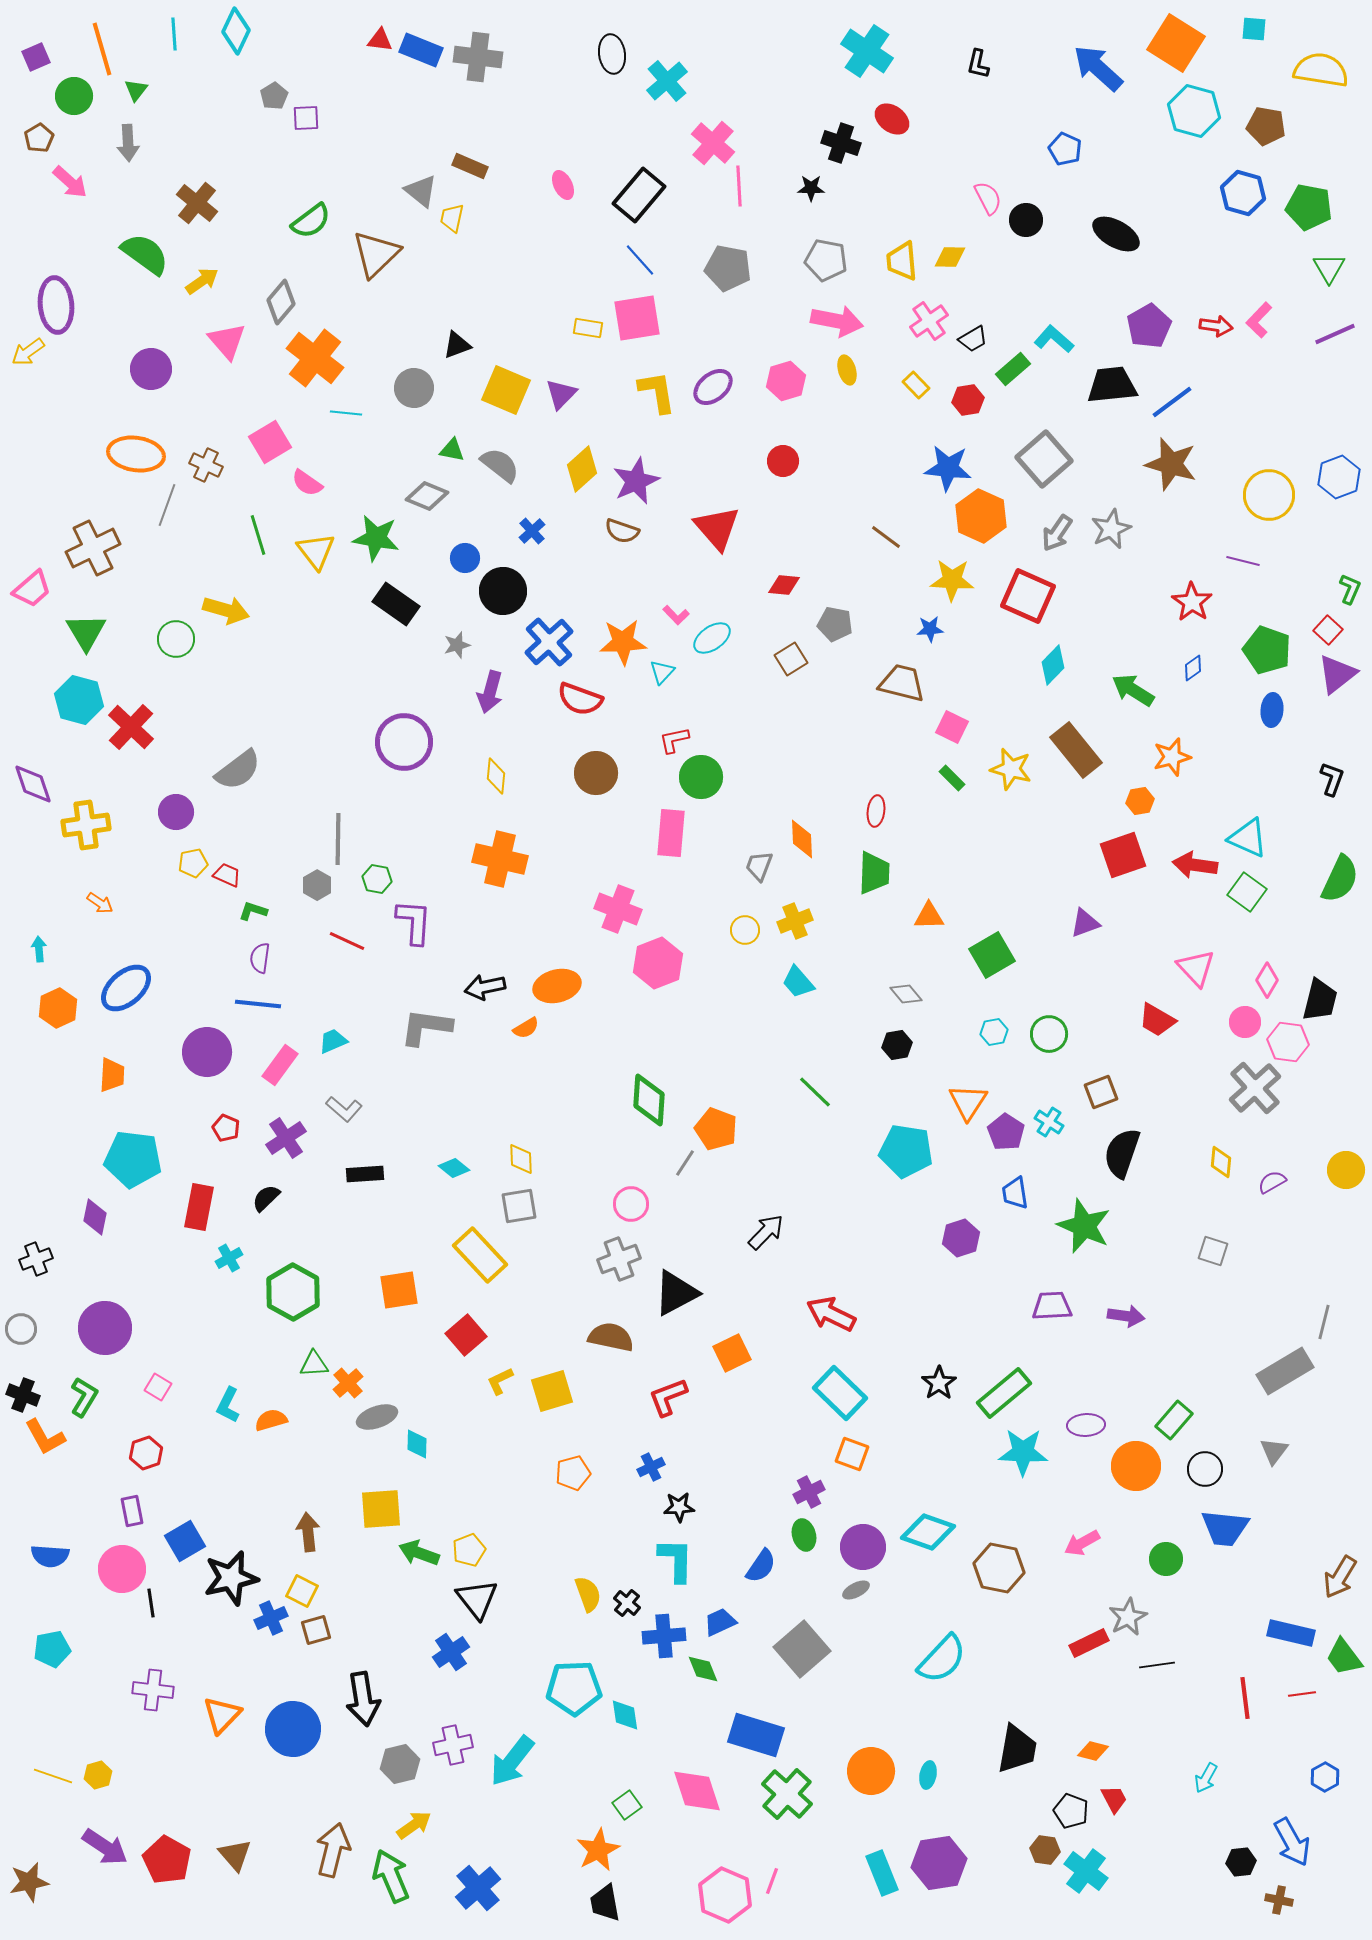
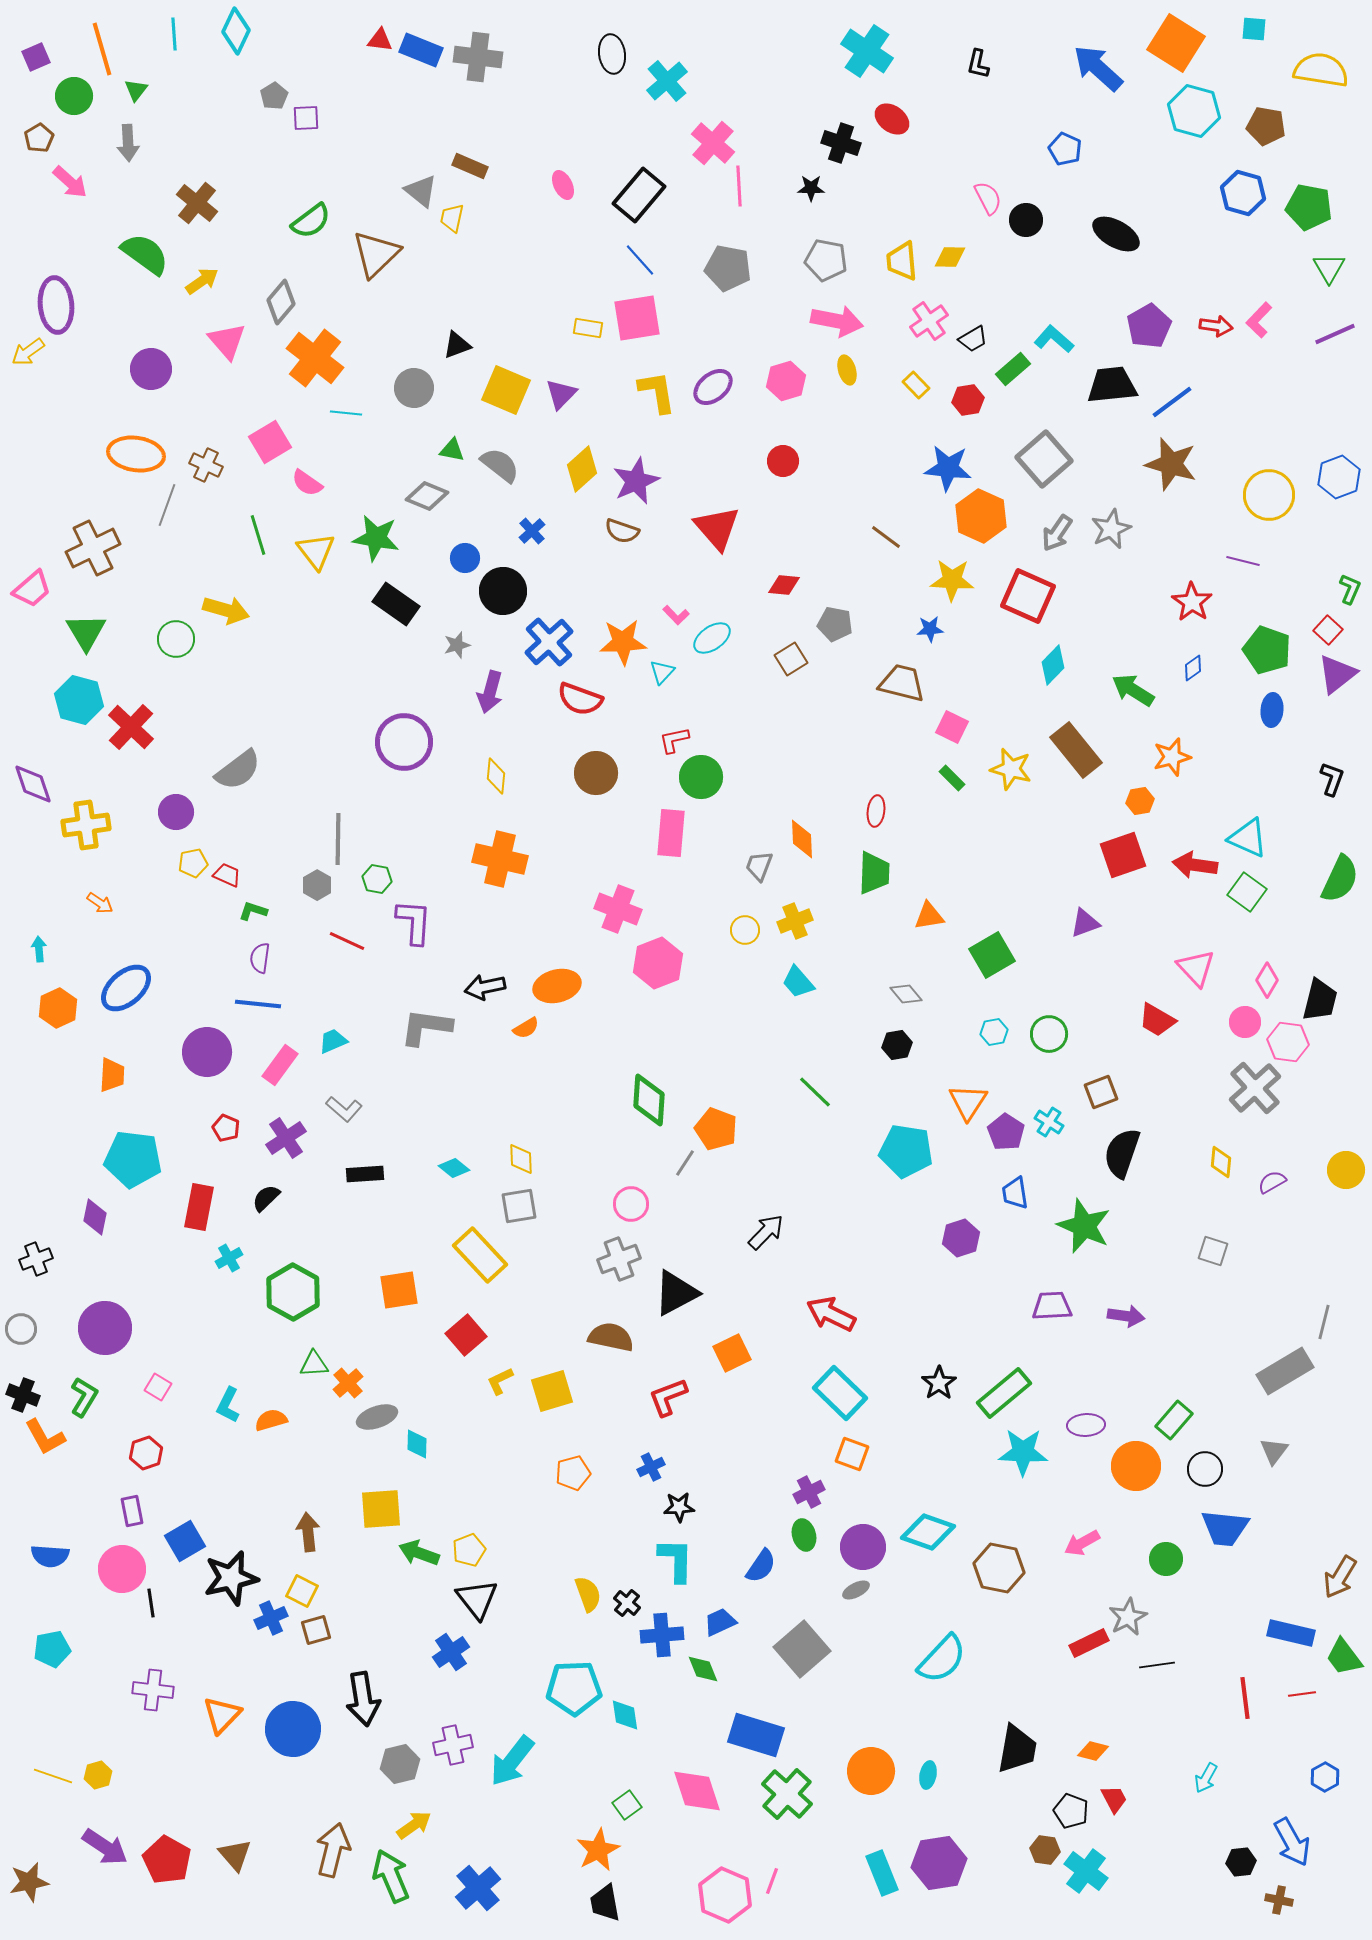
orange triangle at (929, 916): rotated 8 degrees counterclockwise
blue cross at (664, 1636): moved 2 px left, 1 px up
